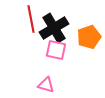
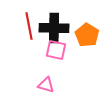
red line: moved 2 px left, 7 px down
black cross: rotated 32 degrees clockwise
orange pentagon: moved 2 px left, 2 px up; rotated 20 degrees counterclockwise
